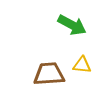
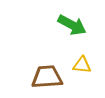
brown trapezoid: moved 2 px left, 3 px down
